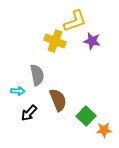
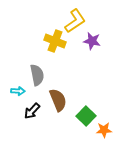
yellow L-shape: rotated 15 degrees counterclockwise
black arrow: moved 3 px right, 2 px up
